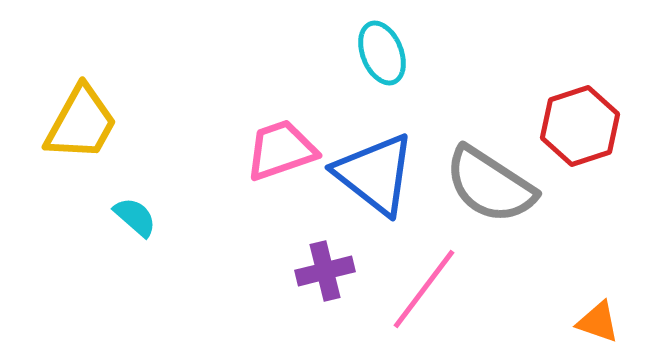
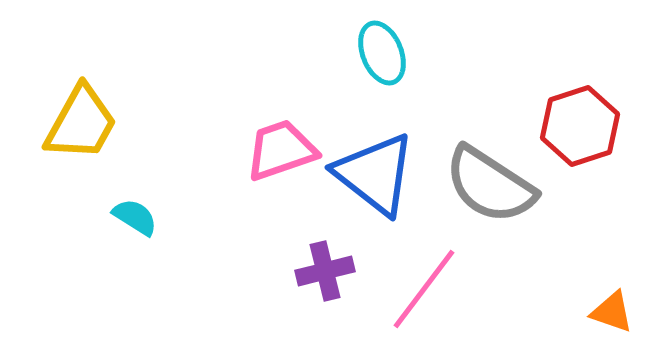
cyan semicircle: rotated 9 degrees counterclockwise
orange triangle: moved 14 px right, 10 px up
